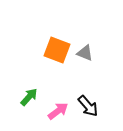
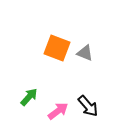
orange square: moved 2 px up
